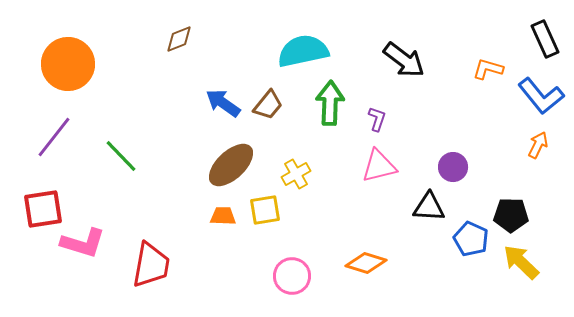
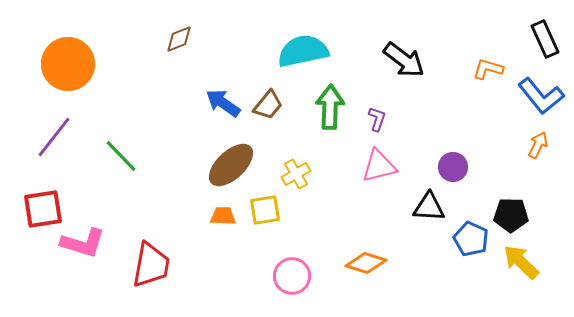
green arrow: moved 4 px down
